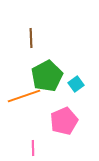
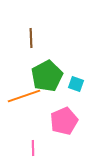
cyan square: rotated 35 degrees counterclockwise
